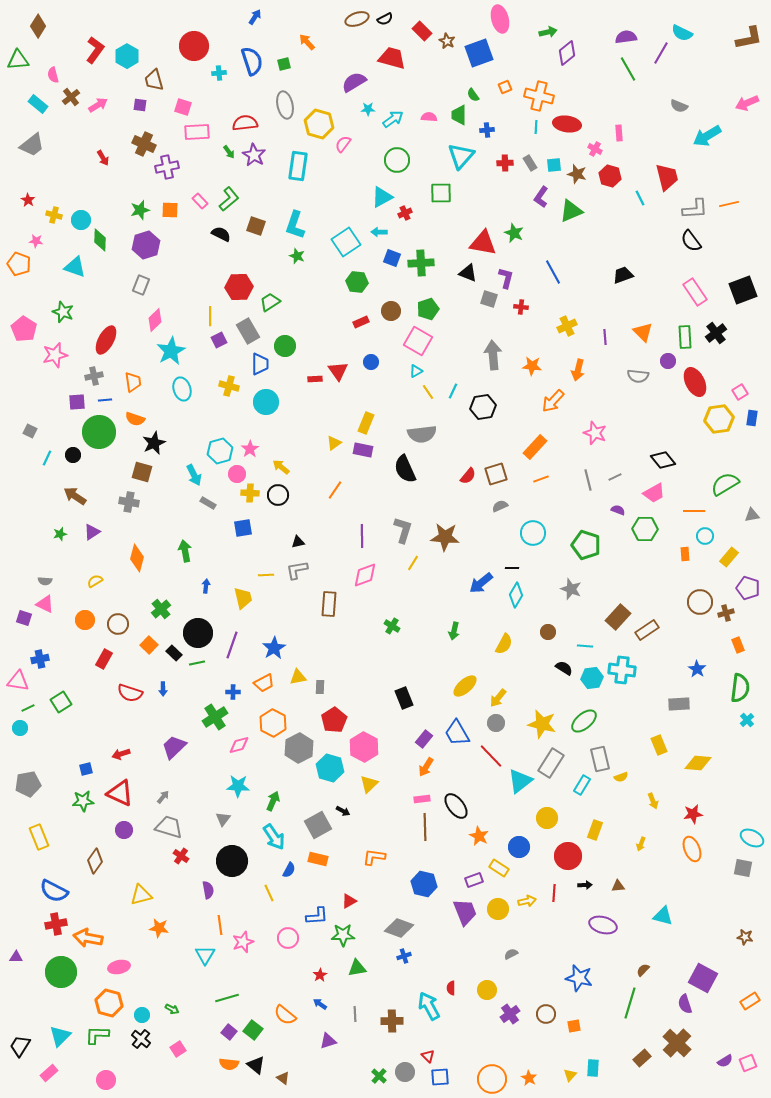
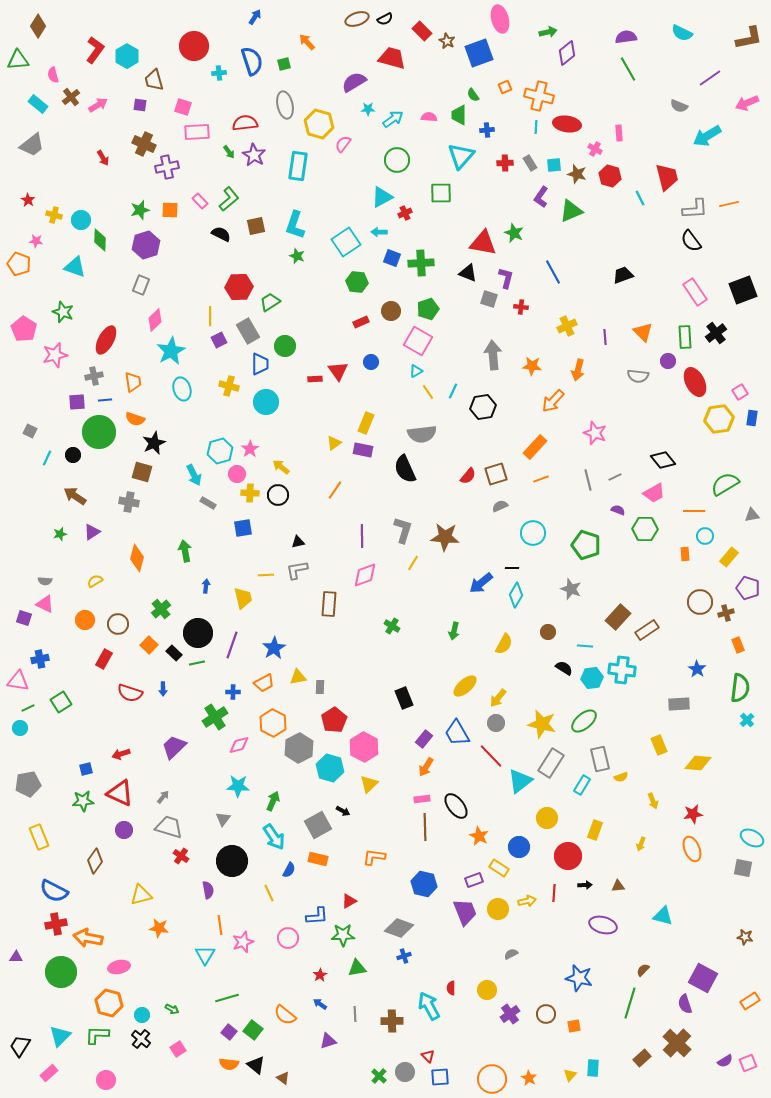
purple line at (661, 53): moved 49 px right, 25 px down; rotated 25 degrees clockwise
brown square at (256, 226): rotated 30 degrees counterclockwise
